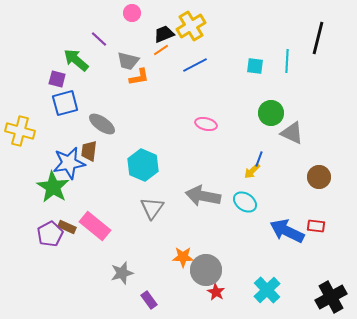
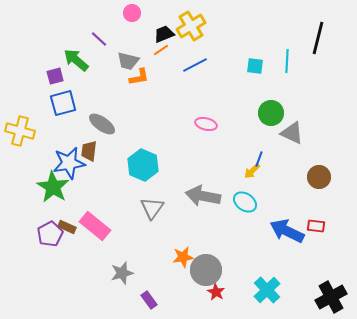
purple square at (57, 79): moved 2 px left, 3 px up; rotated 30 degrees counterclockwise
blue square at (65, 103): moved 2 px left
orange star at (183, 257): rotated 10 degrees counterclockwise
